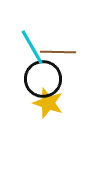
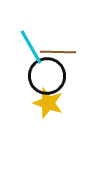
cyan line: moved 1 px left
black circle: moved 4 px right, 3 px up
